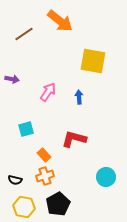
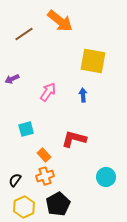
purple arrow: rotated 144 degrees clockwise
blue arrow: moved 4 px right, 2 px up
black semicircle: rotated 112 degrees clockwise
yellow hexagon: rotated 25 degrees clockwise
